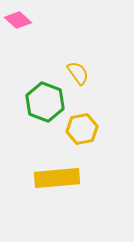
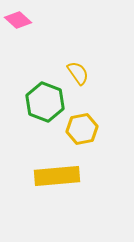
yellow rectangle: moved 2 px up
